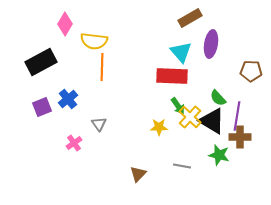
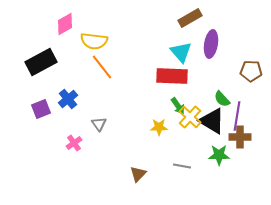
pink diamond: rotated 30 degrees clockwise
orange line: rotated 40 degrees counterclockwise
green semicircle: moved 4 px right, 1 px down
purple square: moved 1 px left, 2 px down
green star: rotated 15 degrees counterclockwise
